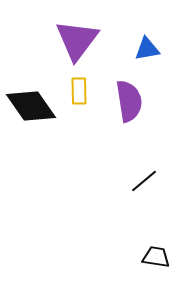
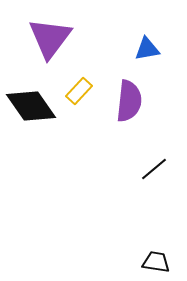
purple triangle: moved 27 px left, 2 px up
yellow rectangle: rotated 44 degrees clockwise
purple semicircle: rotated 15 degrees clockwise
black line: moved 10 px right, 12 px up
black trapezoid: moved 5 px down
